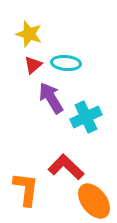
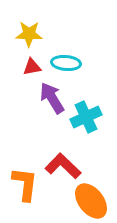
yellow star: rotated 16 degrees counterclockwise
red triangle: moved 1 px left, 2 px down; rotated 30 degrees clockwise
purple arrow: moved 1 px right
red L-shape: moved 3 px left, 1 px up
orange L-shape: moved 1 px left, 5 px up
orange ellipse: moved 3 px left
